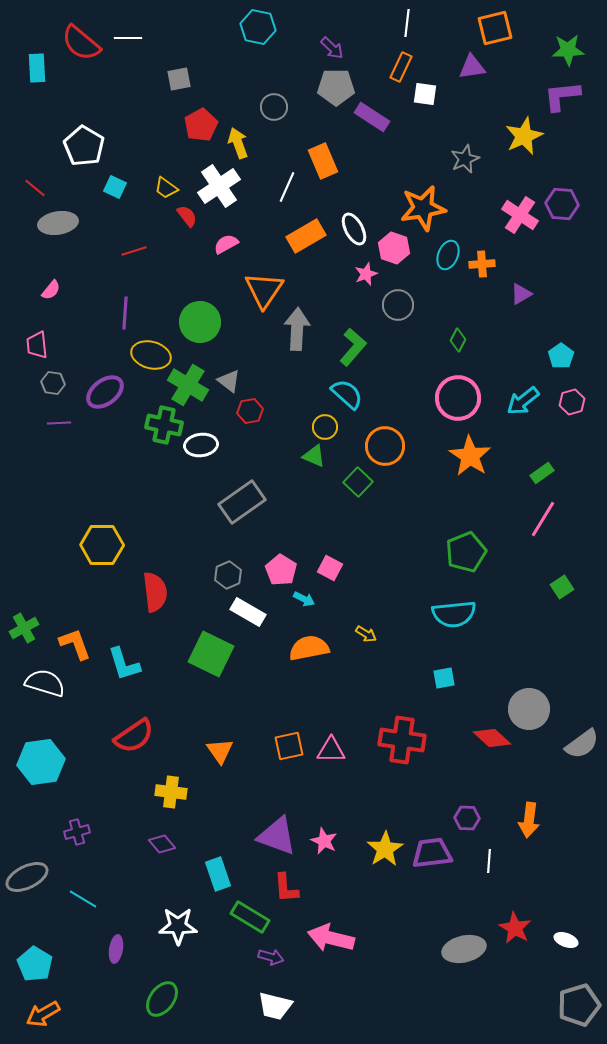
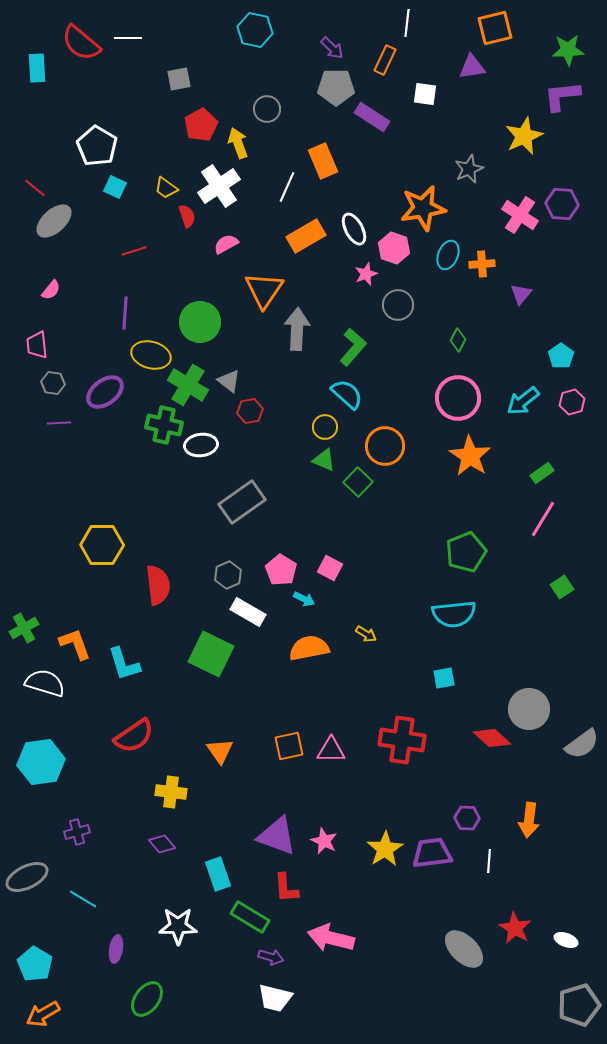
cyan hexagon at (258, 27): moved 3 px left, 3 px down
orange rectangle at (401, 67): moved 16 px left, 7 px up
gray circle at (274, 107): moved 7 px left, 2 px down
white pentagon at (84, 146): moved 13 px right
gray star at (465, 159): moved 4 px right, 10 px down
red semicircle at (187, 216): rotated 20 degrees clockwise
gray ellipse at (58, 223): moved 4 px left, 2 px up; rotated 33 degrees counterclockwise
purple triangle at (521, 294): rotated 20 degrees counterclockwise
green triangle at (314, 456): moved 10 px right, 4 px down
red semicircle at (155, 592): moved 3 px right, 7 px up
gray ellipse at (464, 949): rotated 57 degrees clockwise
green ellipse at (162, 999): moved 15 px left
white trapezoid at (275, 1006): moved 8 px up
